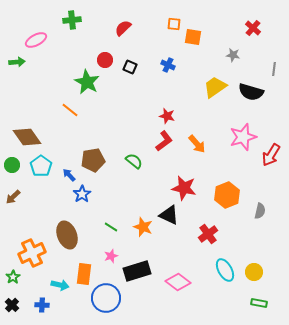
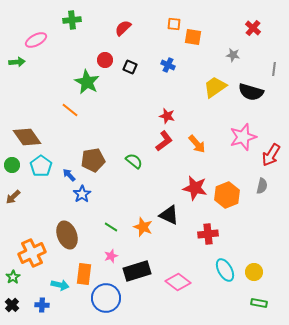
red star at (184, 188): moved 11 px right
gray semicircle at (260, 211): moved 2 px right, 25 px up
red cross at (208, 234): rotated 30 degrees clockwise
